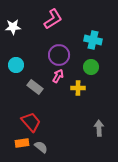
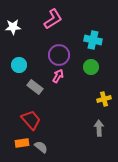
cyan circle: moved 3 px right
yellow cross: moved 26 px right, 11 px down; rotated 16 degrees counterclockwise
red trapezoid: moved 2 px up
